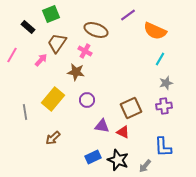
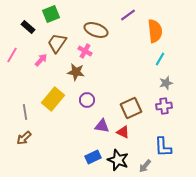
orange semicircle: rotated 120 degrees counterclockwise
brown arrow: moved 29 px left
